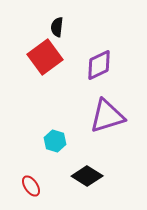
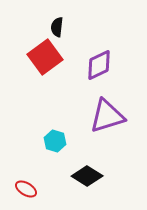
red ellipse: moved 5 px left, 3 px down; rotated 25 degrees counterclockwise
